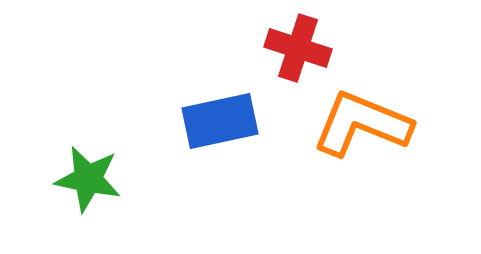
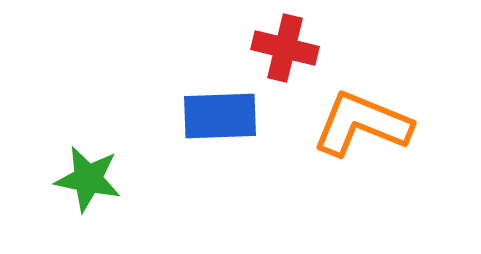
red cross: moved 13 px left; rotated 4 degrees counterclockwise
blue rectangle: moved 5 px up; rotated 10 degrees clockwise
